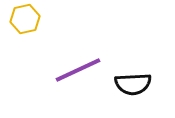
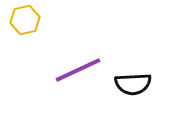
yellow hexagon: moved 1 px down
